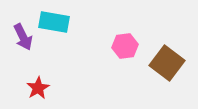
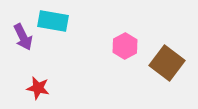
cyan rectangle: moved 1 px left, 1 px up
pink hexagon: rotated 20 degrees counterclockwise
red star: rotated 30 degrees counterclockwise
